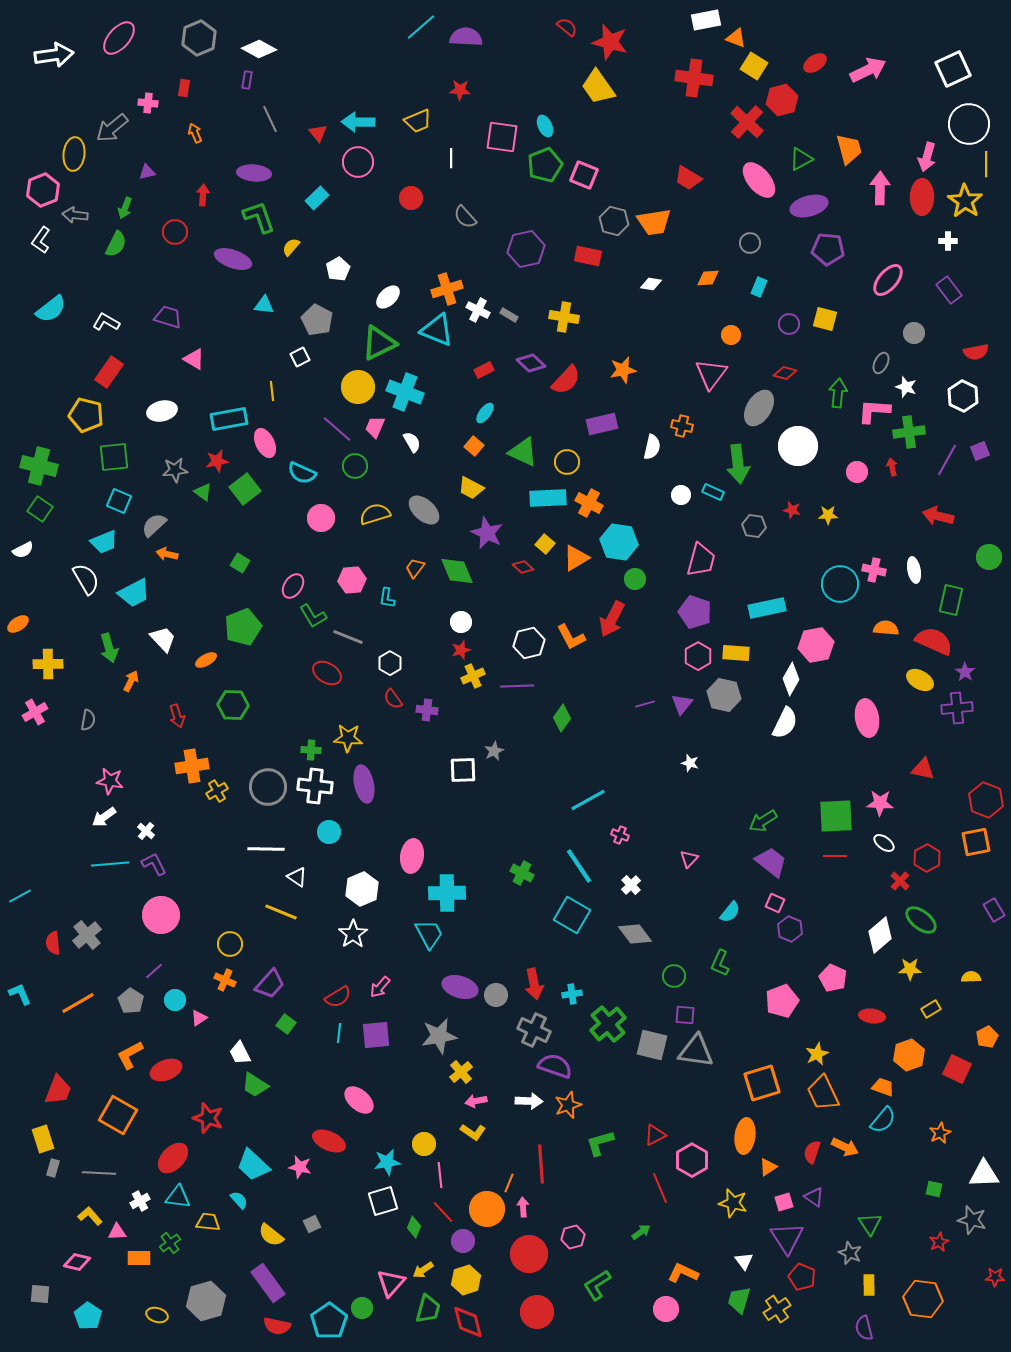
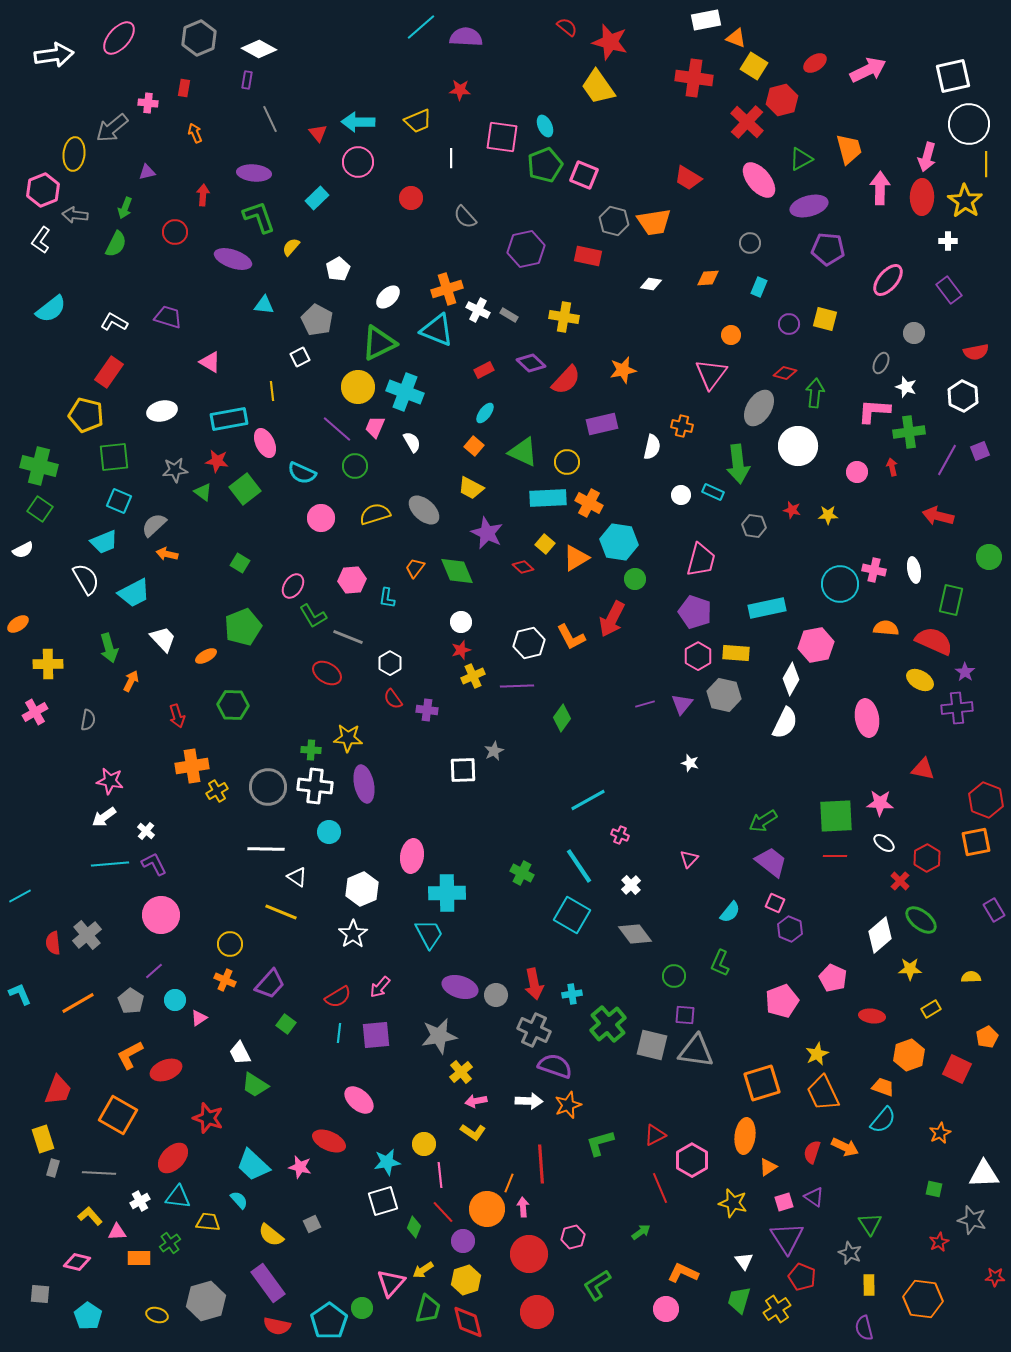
white square at (953, 69): moved 7 px down; rotated 12 degrees clockwise
white L-shape at (106, 322): moved 8 px right
pink triangle at (194, 359): moved 16 px right, 3 px down
green arrow at (838, 393): moved 23 px left
red star at (217, 461): rotated 20 degrees clockwise
orange ellipse at (206, 660): moved 4 px up
